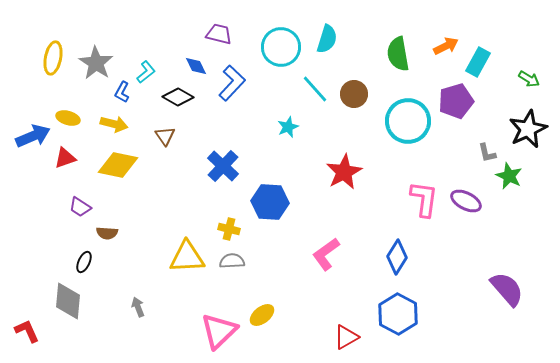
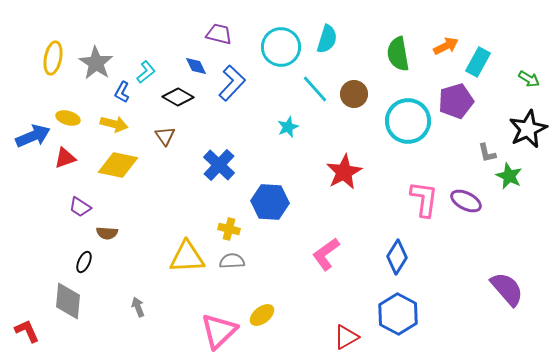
blue cross at (223, 166): moved 4 px left, 1 px up
